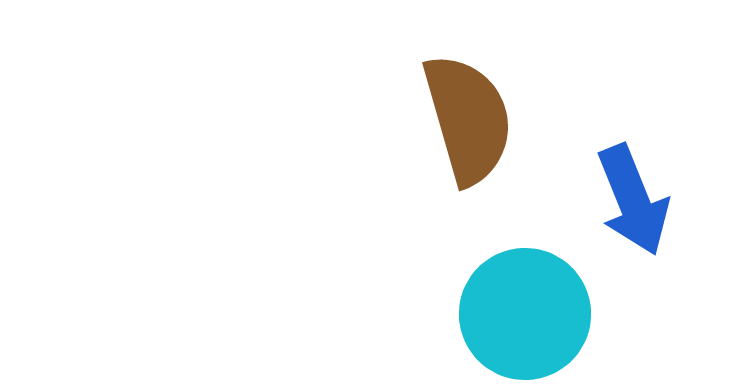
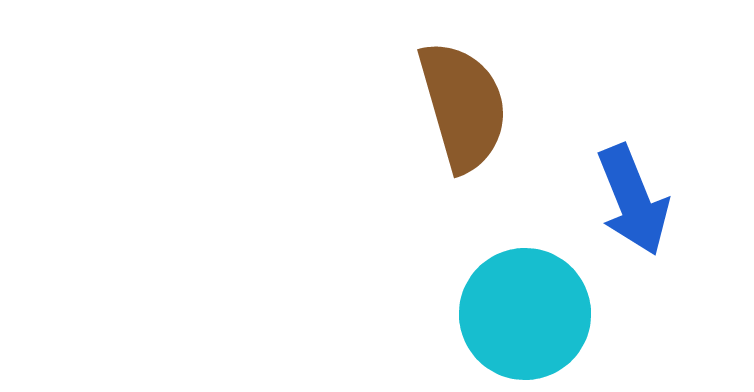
brown semicircle: moved 5 px left, 13 px up
